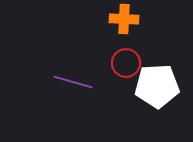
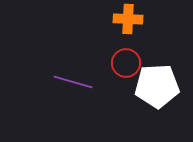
orange cross: moved 4 px right
